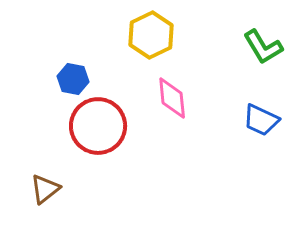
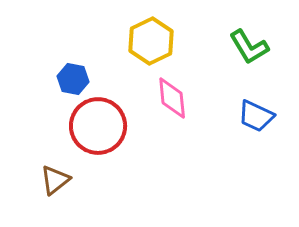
yellow hexagon: moved 6 px down
green L-shape: moved 14 px left
blue trapezoid: moved 5 px left, 4 px up
brown triangle: moved 10 px right, 9 px up
